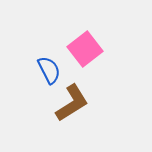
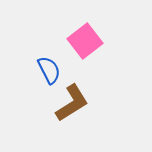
pink square: moved 8 px up
